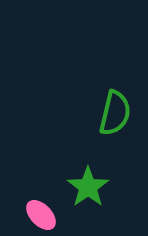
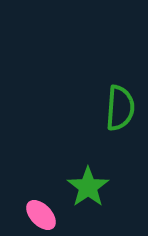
green semicircle: moved 5 px right, 5 px up; rotated 9 degrees counterclockwise
